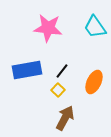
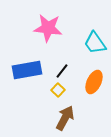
cyan trapezoid: moved 16 px down
